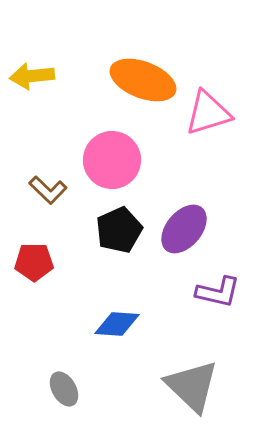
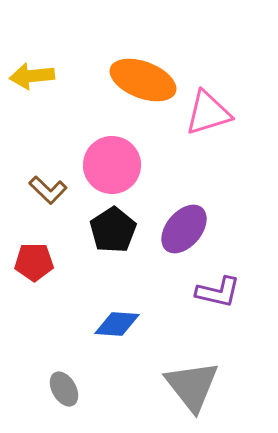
pink circle: moved 5 px down
black pentagon: moved 6 px left; rotated 9 degrees counterclockwise
gray triangle: rotated 8 degrees clockwise
